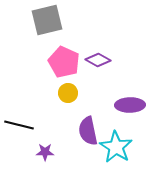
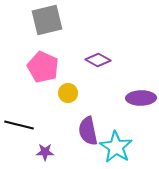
pink pentagon: moved 21 px left, 5 px down
purple ellipse: moved 11 px right, 7 px up
